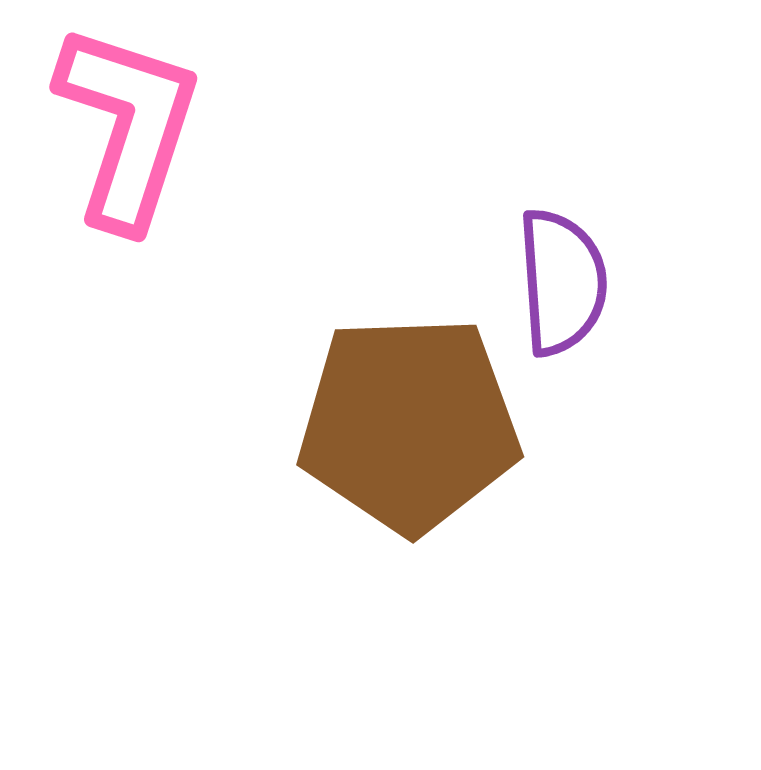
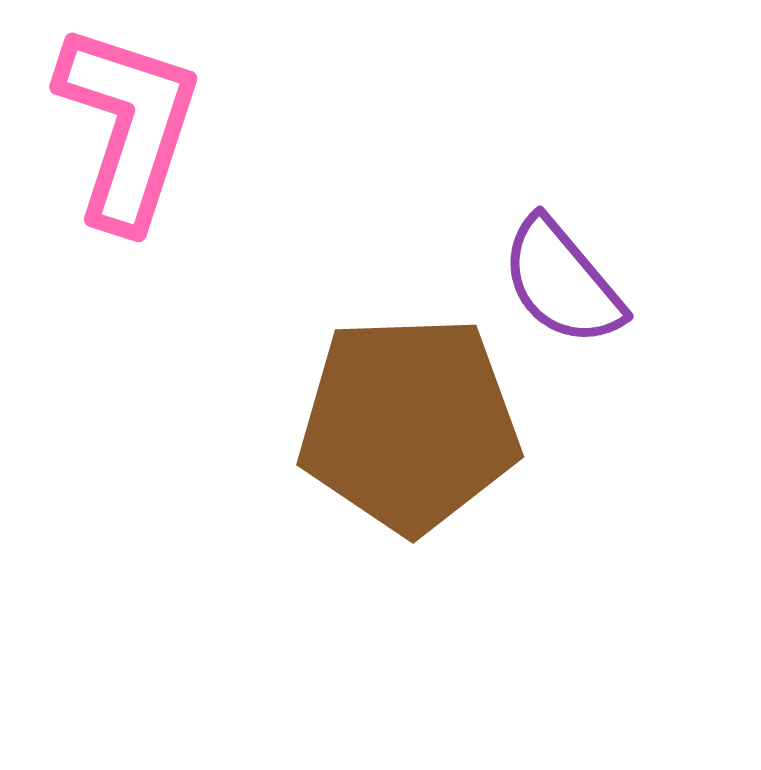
purple semicircle: rotated 144 degrees clockwise
